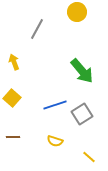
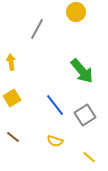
yellow circle: moved 1 px left
yellow arrow: moved 3 px left; rotated 14 degrees clockwise
yellow square: rotated 18 degrees clockwise
blue line: rotated 70 degrees clockwise
gray square: moved 3 px right, 1 px down
brown line: rotated 40 degrees clockwise
